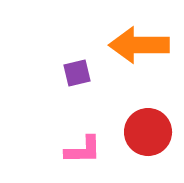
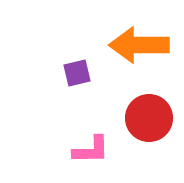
red circle: moved 1 px right, 14 px up
pink L-shape: moved 8 px right
